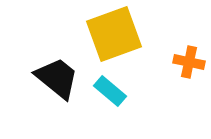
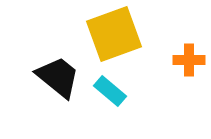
orange cross: moved 2 px up; rotated 12 degrees counterclockwise
black trapezoid: moved 1 px right, 1 px up
